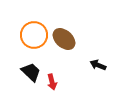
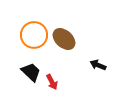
red arrow: rotated 14 degrees counterclockwise
